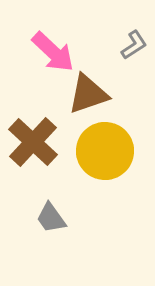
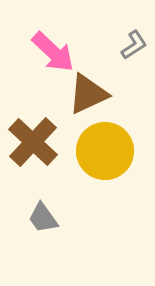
brown triangle: rotated 6 degrees counterclockwise
gray trapezoid: moved 8 px left
